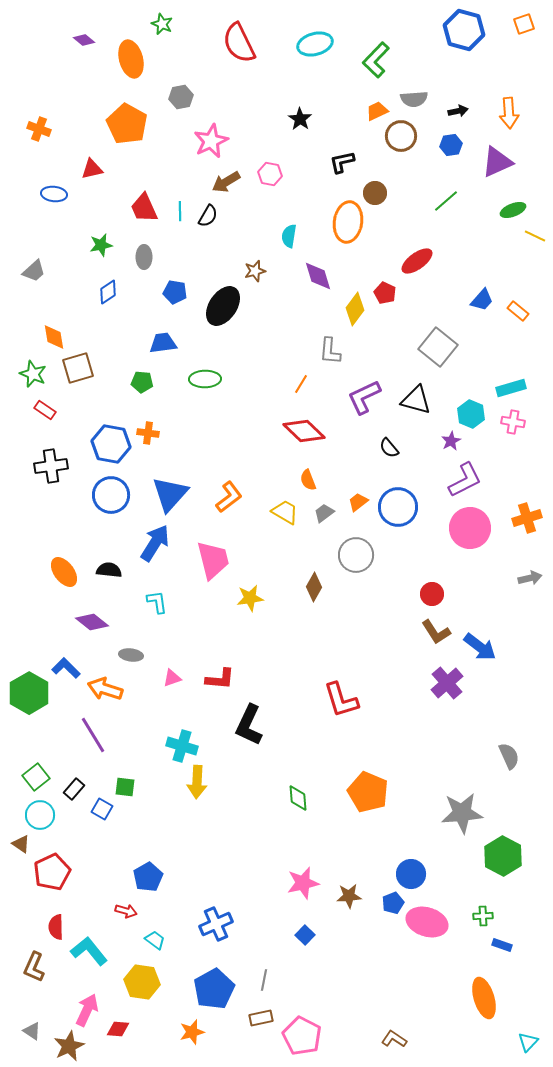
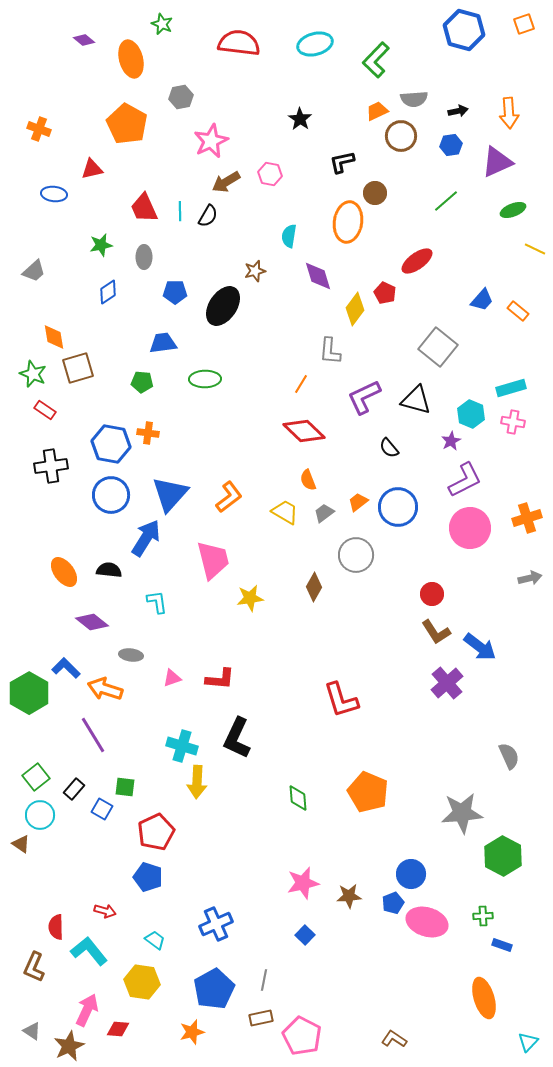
red semicircle at (239, 43): rotated 123 degrees clockwise
yellow line at (535, 236): moved 13 px down
blue pentagon at (175, 292): rotated 10 degrees counterclockwise
blue arrow at (155, 543): moved 9 px left, 5 px up
black L-shape at (249, 725): moved 12 px left, 13 px down
red pentagon at (52, 872): moved 104 px right, 40 px up
blue pentagon at (148, 877): rotated 24 degrees counterclockwise
red arrow at (126, 911): moved 21 px left
